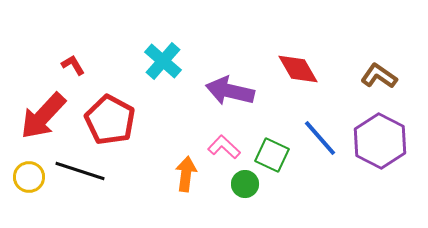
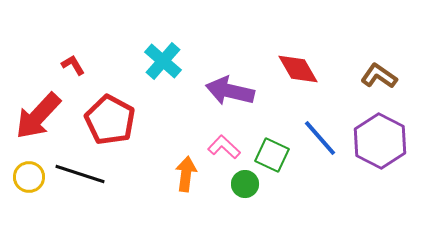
red arrow: moved 5 px left
black line: moved 3 px down
